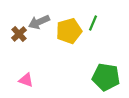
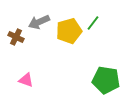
green line: rotated 14 degrees clockwise
brown cross: moved 3 px left, 3 px down; rotated 21 degrees counterclockwise
green pentagon: moved 3 px down
